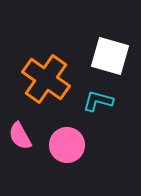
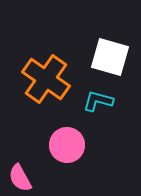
white square: moved 1 px down
pink semicircle: moved 42 px down
